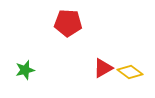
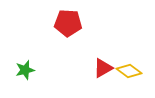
yellow diamond: moved 1 px left, 1 px up
